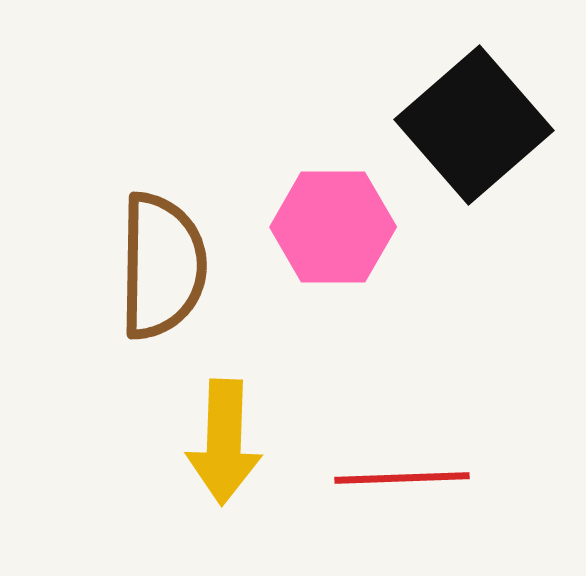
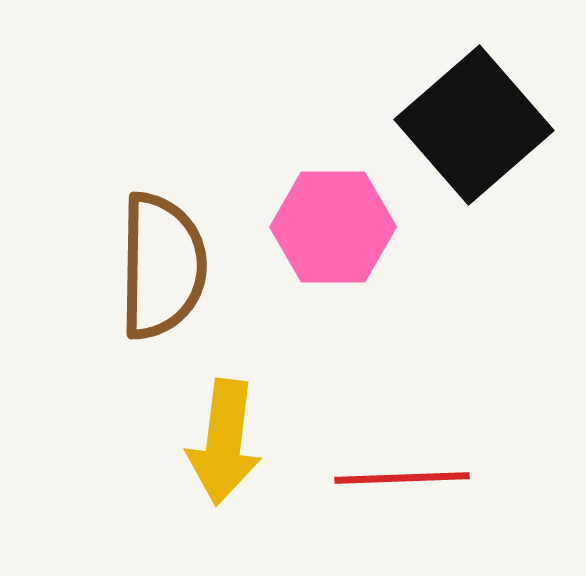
yellow arrow: rotated 5 degrees clockwise
